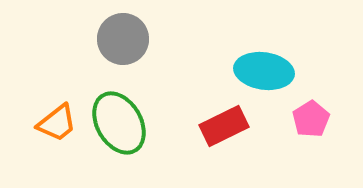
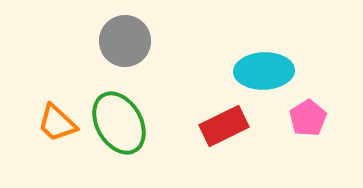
gray circle: moved 2 px right, 2 px down
cyan ellipse: rotated 10 degrees counterclockwise
pink pentagon: moved 3 px left, 1 px up
orange trapezoid: rotated 81 degrees clockwise
